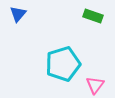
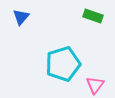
blue triangle: moved 3 px right, 3 px down
